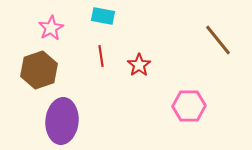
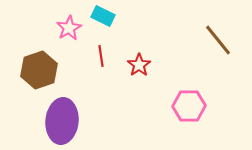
cyan rectangle: rotated 15 degrees clockwise
pink star: moved 18 px right
